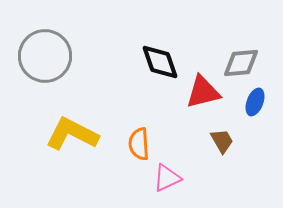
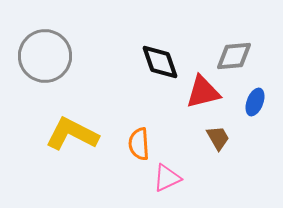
gray diamond: moved 7 px left, 7 px up
brown trapezoid: moved 4 px left, 3 px up
